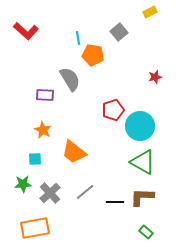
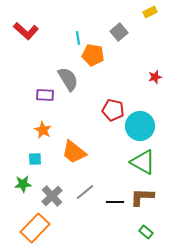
gray semicircle: moved 2 px left
red pentagon: rotated 30 degrees clockwise
gray cross: moved 2 px right, 3 px down
orange rectangle: rotated 36 degrees counterclockwise
